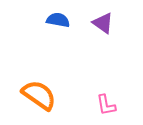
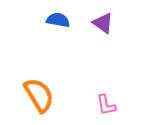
orange semicircle: rotated 24 degrees clockwise
